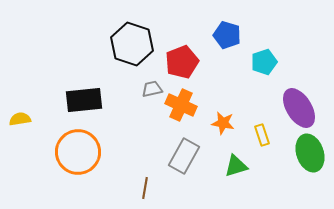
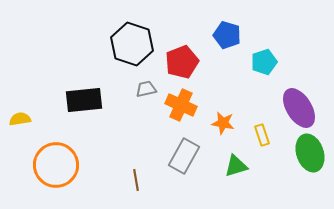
gray trapezoid: moved 6 px left
orange circle: moved 22 px left, 13 px down
brown line: moved 9 px left, 8 px up; rotated 20 degrees counterclockwise
